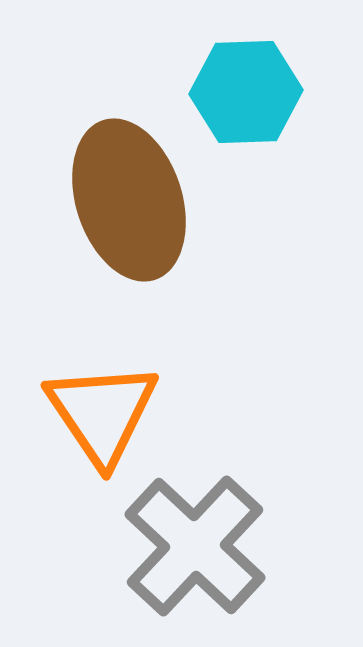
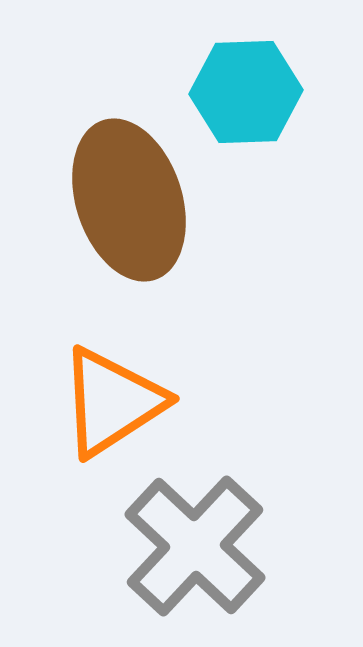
orange triangle: moved 10 px right, 11 px up; rotated 31 degrees clockwise
